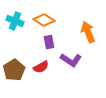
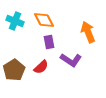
orange diamond: rotated 30 degrees clockwise
red semicircle: rotated 14 degrees counterclockwise
